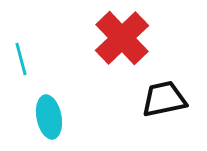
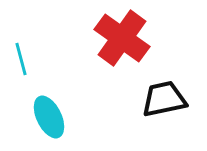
red cross: rotated 10 degrees counterclockwise
cyan ellipse: rotated 15 degrees counterclockwise
